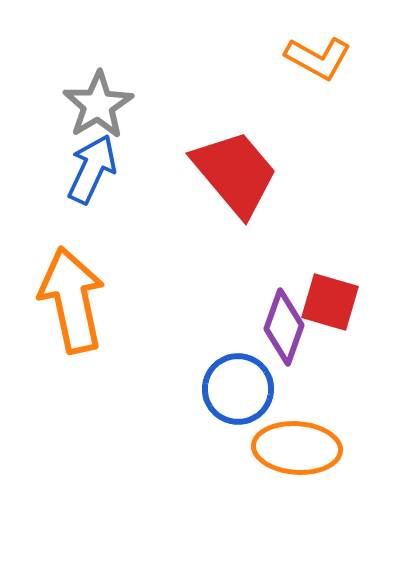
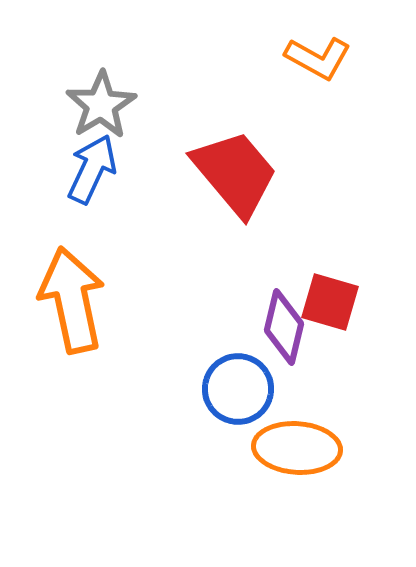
gray star: moved 3 px right
purple diamond: rotated 6 degrees counterclockwise
